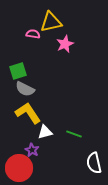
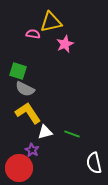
green square: rotated 36 degrees clockwise
green line: moved 2 px left
